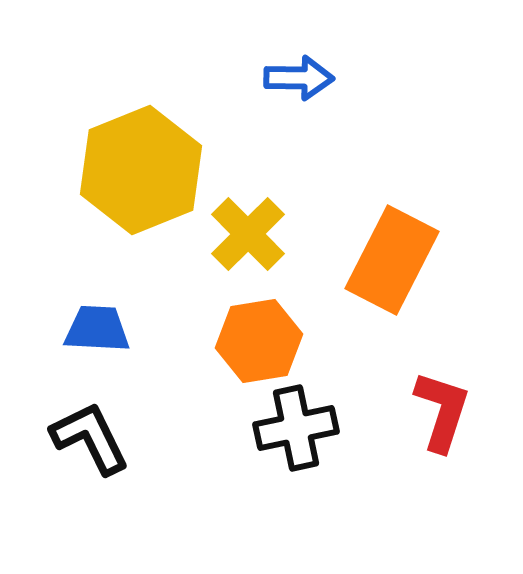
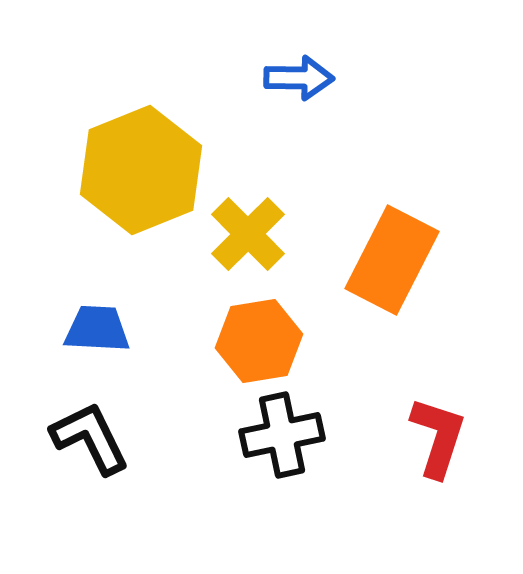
red L-shape: moved 4 px left, 26 px down
black cross: moved 14 px left, 7 px down
